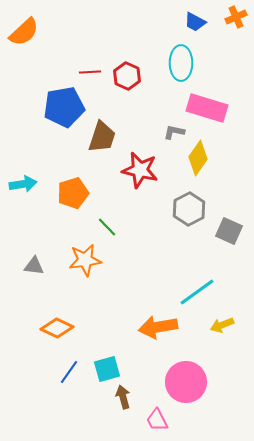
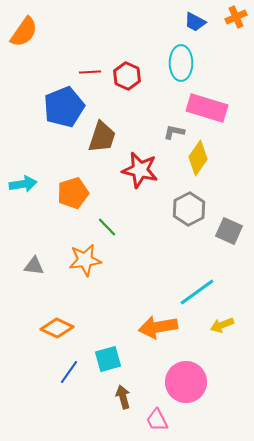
orange semicircle: rotated 12 degrees counterclockwise
blue pentagon: rotated 12 degrees counterclockwise
cyan square: moved 1 px right, 10 px up
